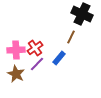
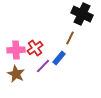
brown line: moved 1 px left, 1 px down
purple line: moved 6 px right, 2 px down
